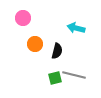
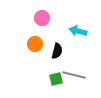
pink circle: moved 19 px right
cyan arrow: moved 2 px right, 3 px down
green square: moved 1 px right, 1 px down
